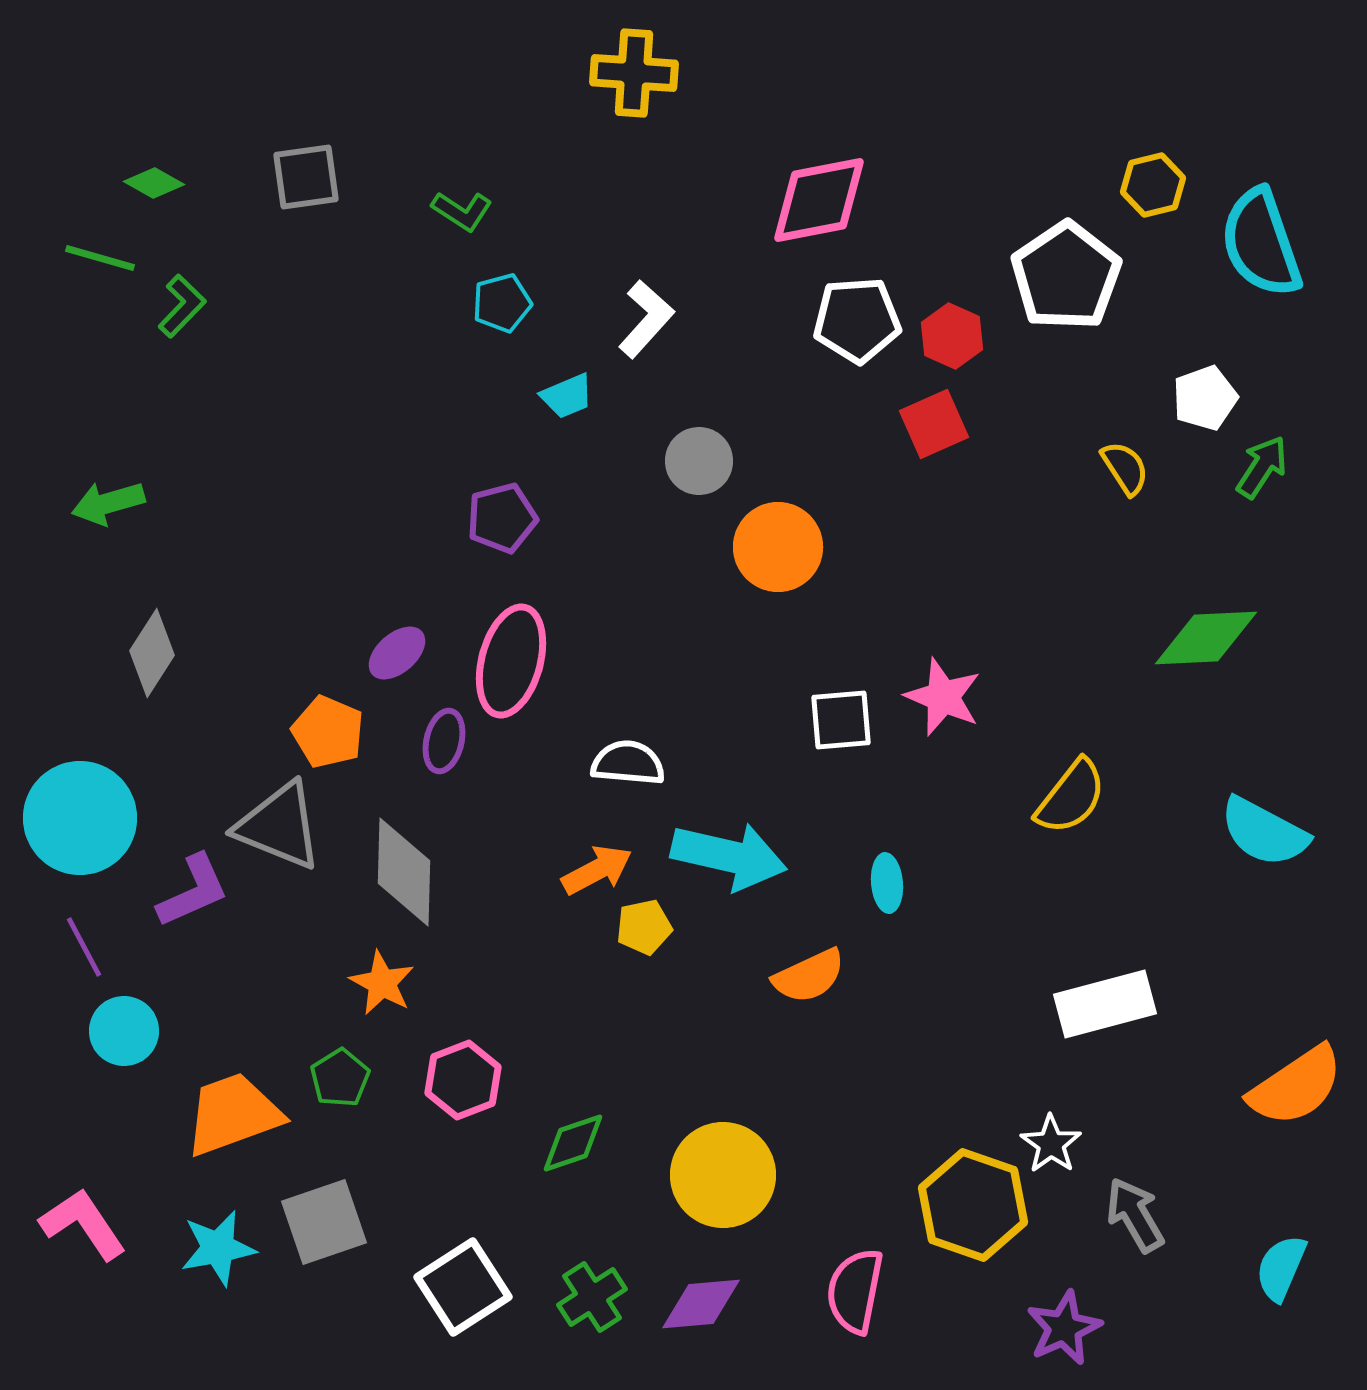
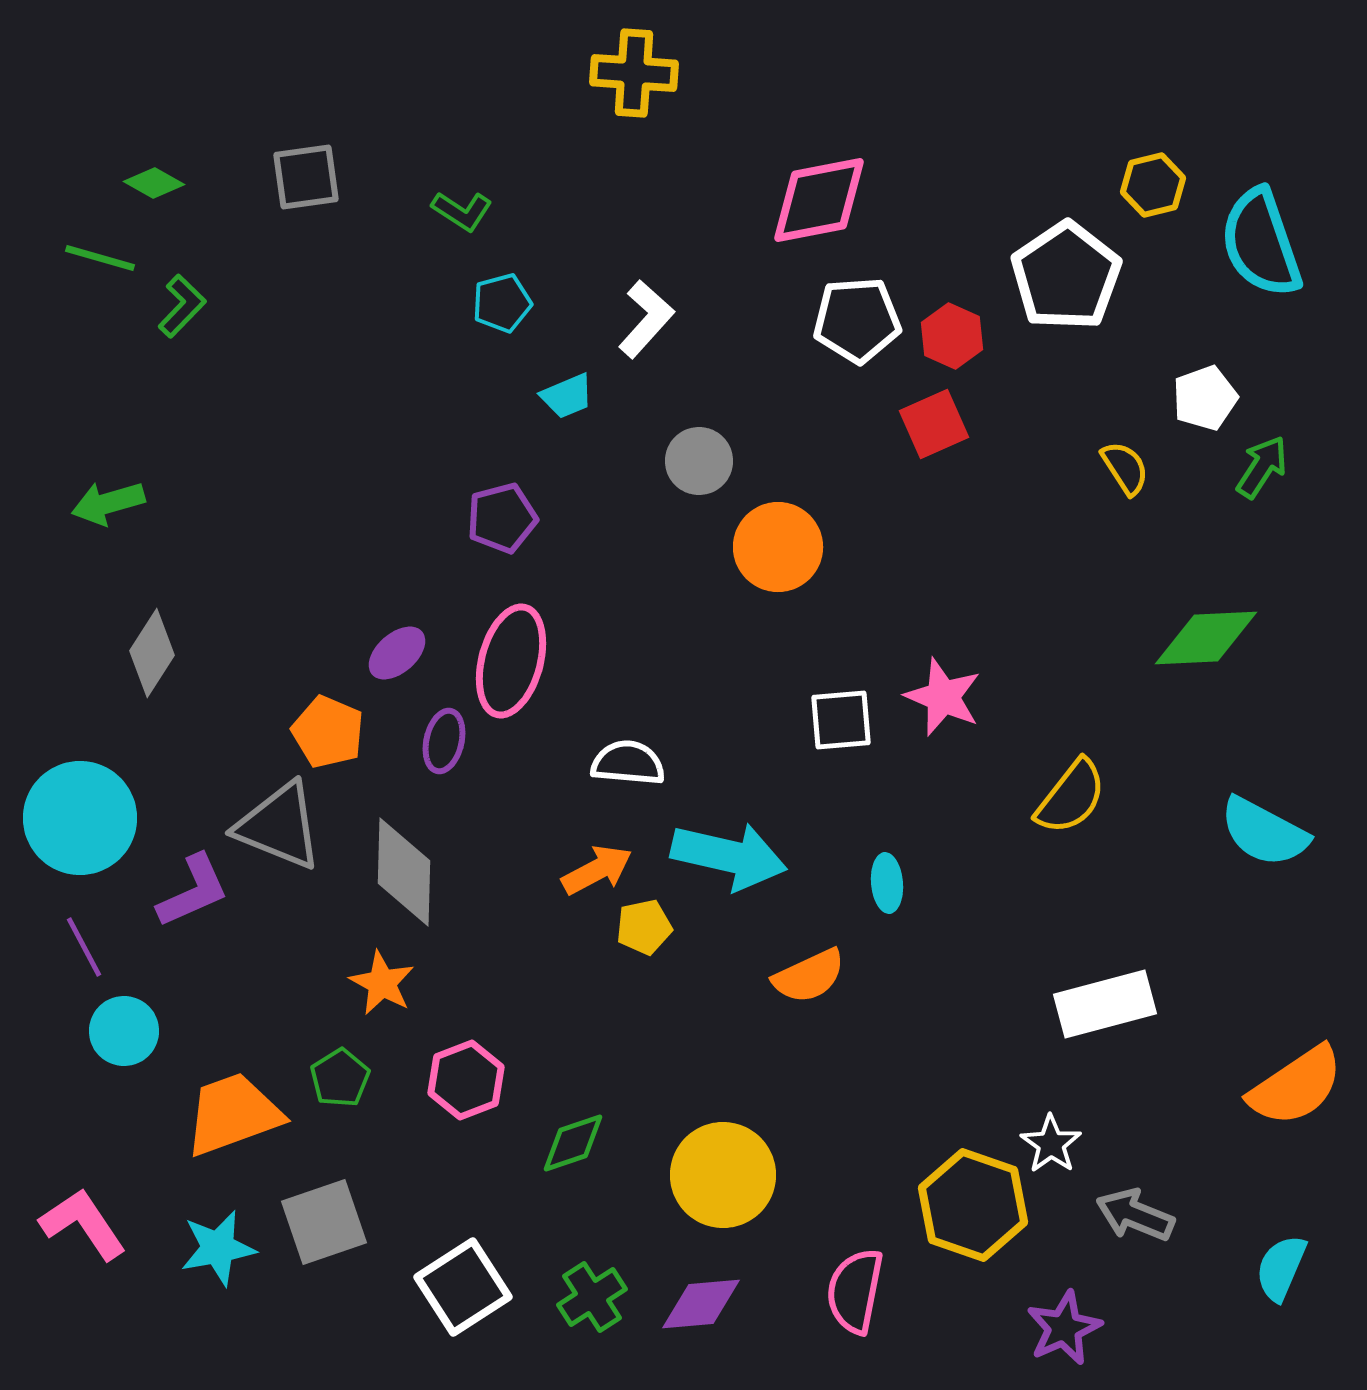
pink hexagon at (463, 1080): moved 3 px right
gray arrow at (1135, 1215): rotated 38 degrees counterclockwise
